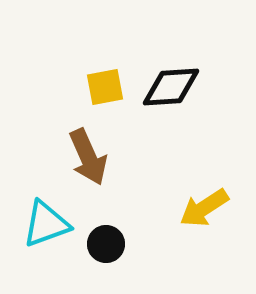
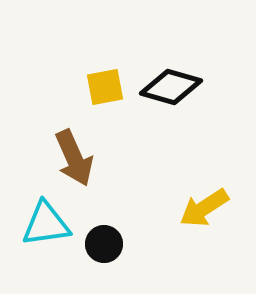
black diamond: rotated 20 degrees clockwise
brown arrow: moved 14 px left, 1 px down
cyan triangle: rotated 12 degrees clockwise
black circle: moved 2 px left
